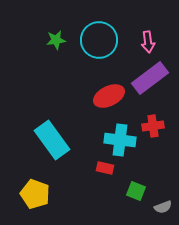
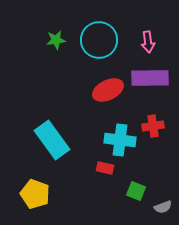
purple rectangle: rotated 36 degrees clockwise
red ellipse: moved 1 px left, 6 px up
